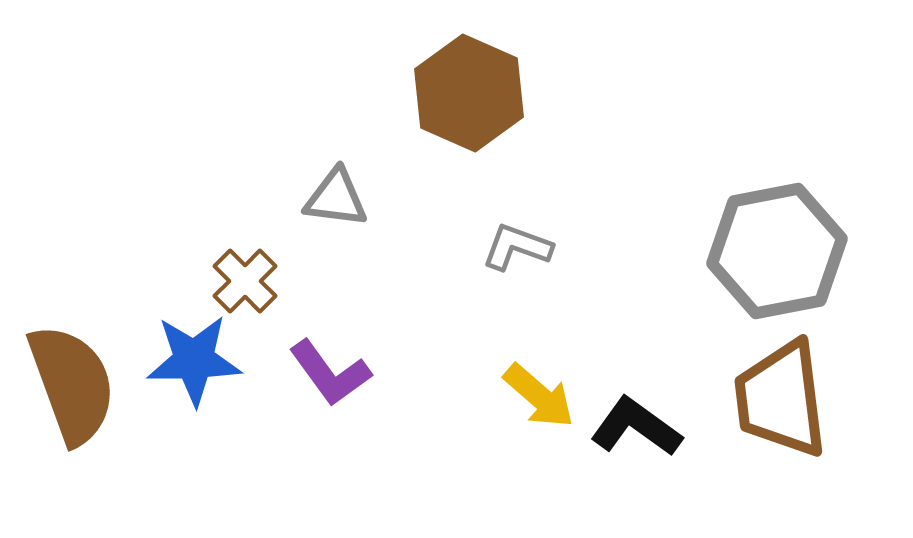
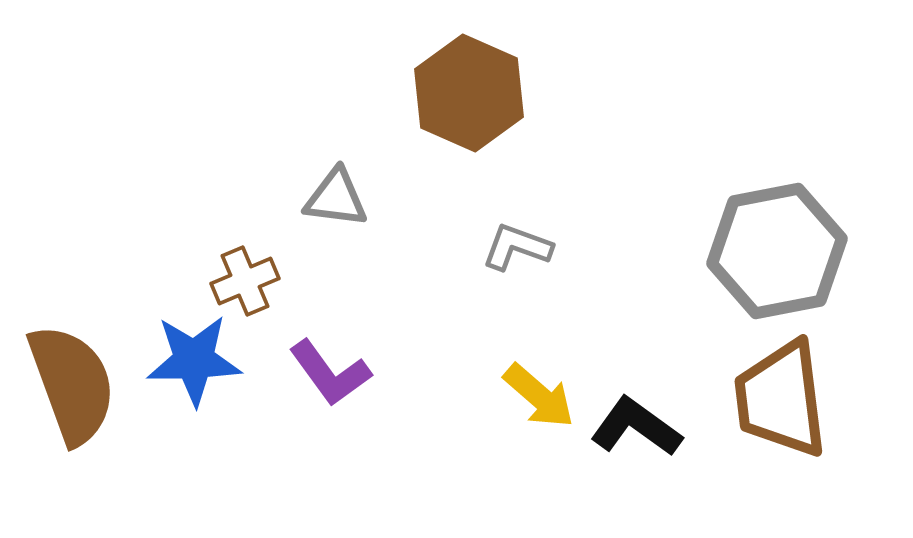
brown cross: rotated 22 degrees clockwise
